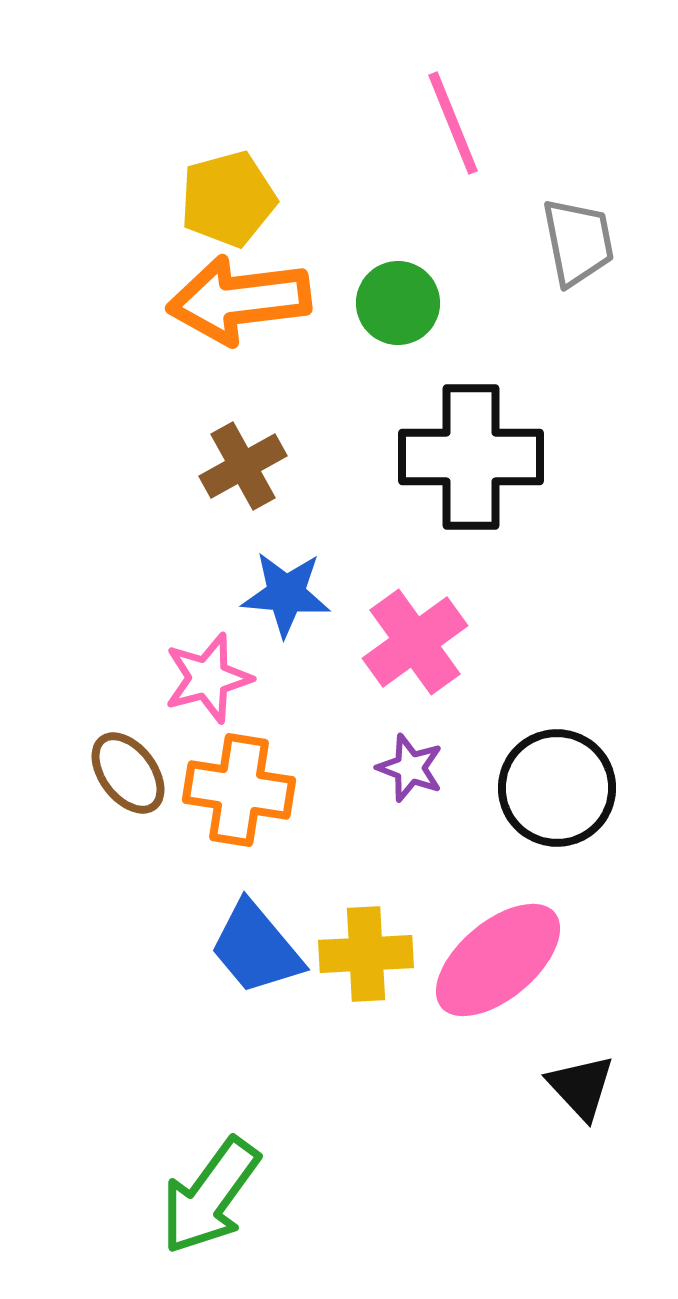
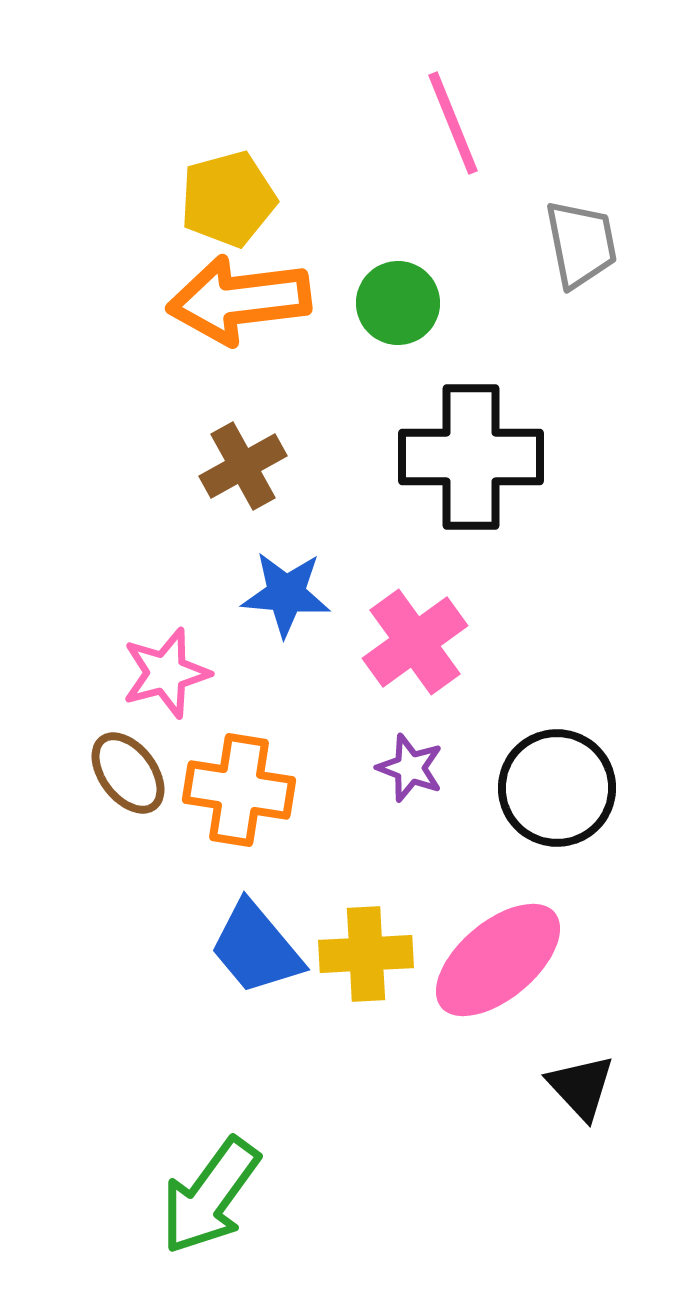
gray trapezoid: moved 3 px right, 2 px down
pink star: moved 42 px left, 5 px up
